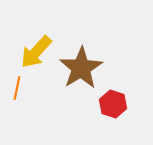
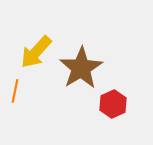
orange line: moved 2 px left, 3 px down
red hexagon: rotated 16 degrees clockwise
